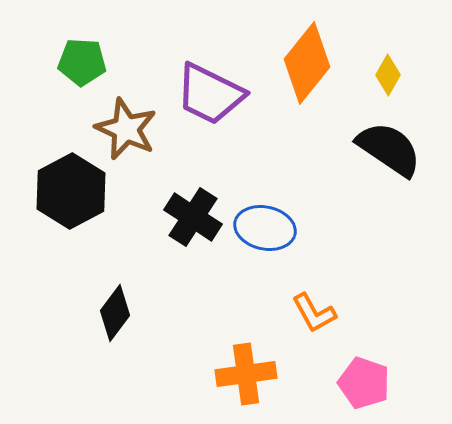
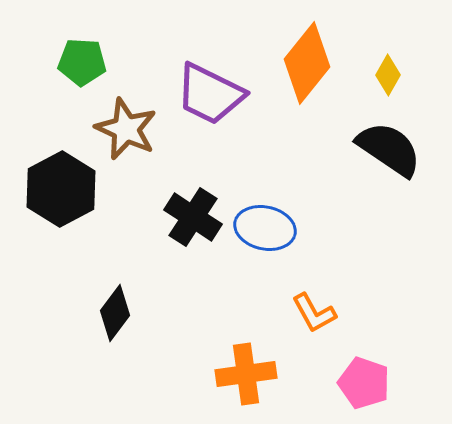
black hexagon: moved 10 px left, 2 px up
